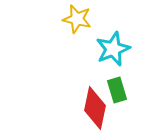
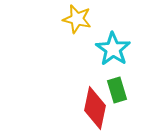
cyan star: rotated 16 degrees counterclockwise
